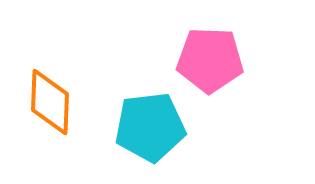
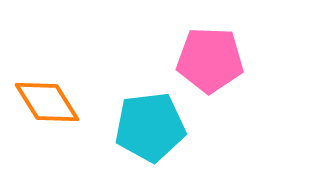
orange diamond: moved 3 px left; rotated 34 degrees counterclockwise
